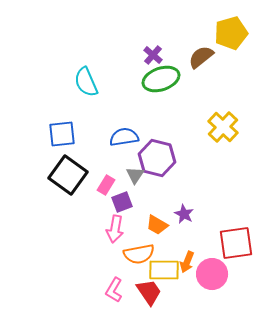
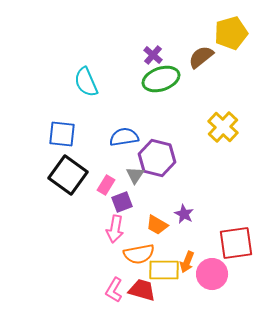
blue square: rotated 12 degrees clockwise
red trapezoid: moved 7 px left, 2 px up; rotated 40 degrees counterclockwise
